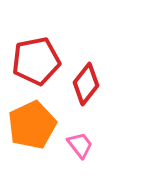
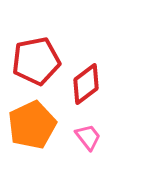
red diamond: rotated 15 degrees clockwise
pink trapezoid: moved 8 px right, 8 px up
